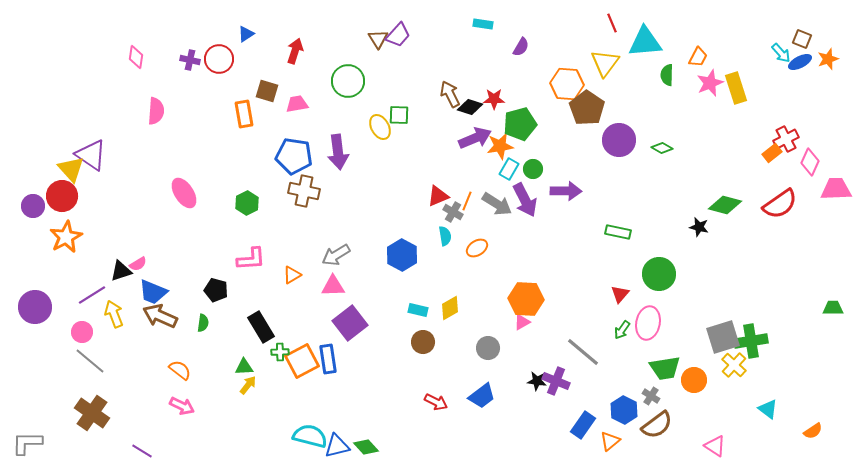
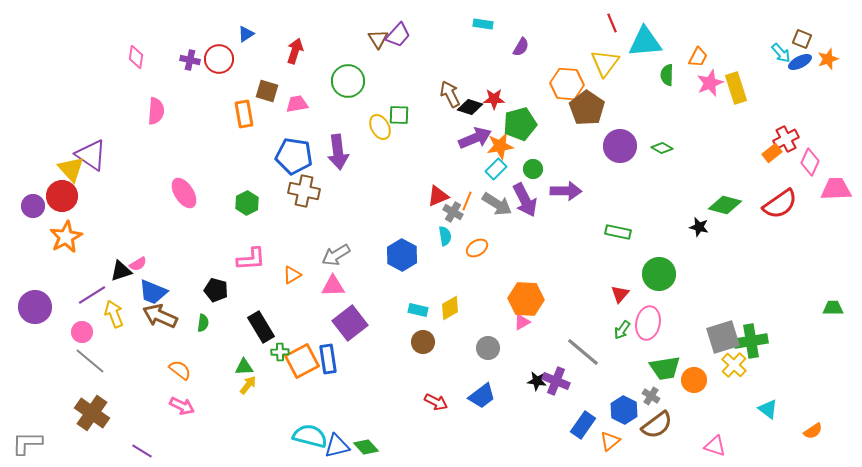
purple circle at (619, 140): moved 1 px right, 6 px down
cyan rectangle at (509, 169): moved 13 px left; rotated 15 degrees clockwise
pink triangle at (715, 446): rotated 15 degrees counterclockwise
